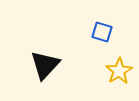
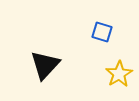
yellow star: moved 3 px down
